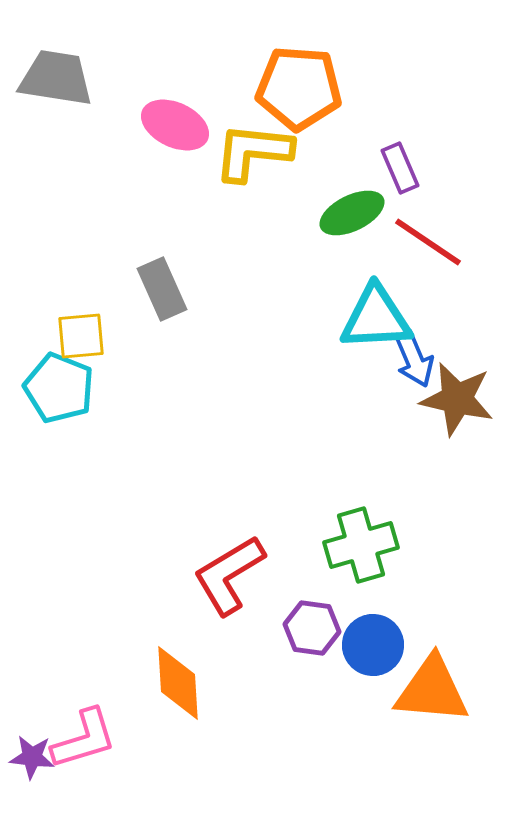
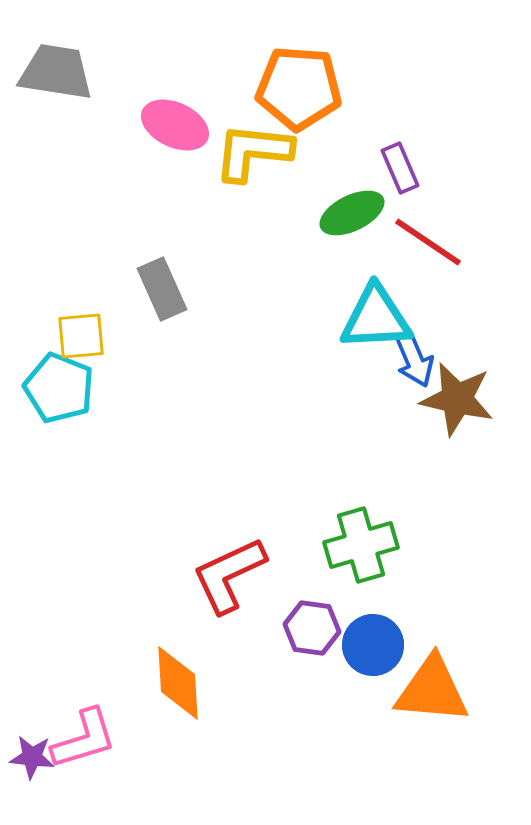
gray trapezoid: moved 6 px up
red L-shape: rotated 6 degrees clockwise
